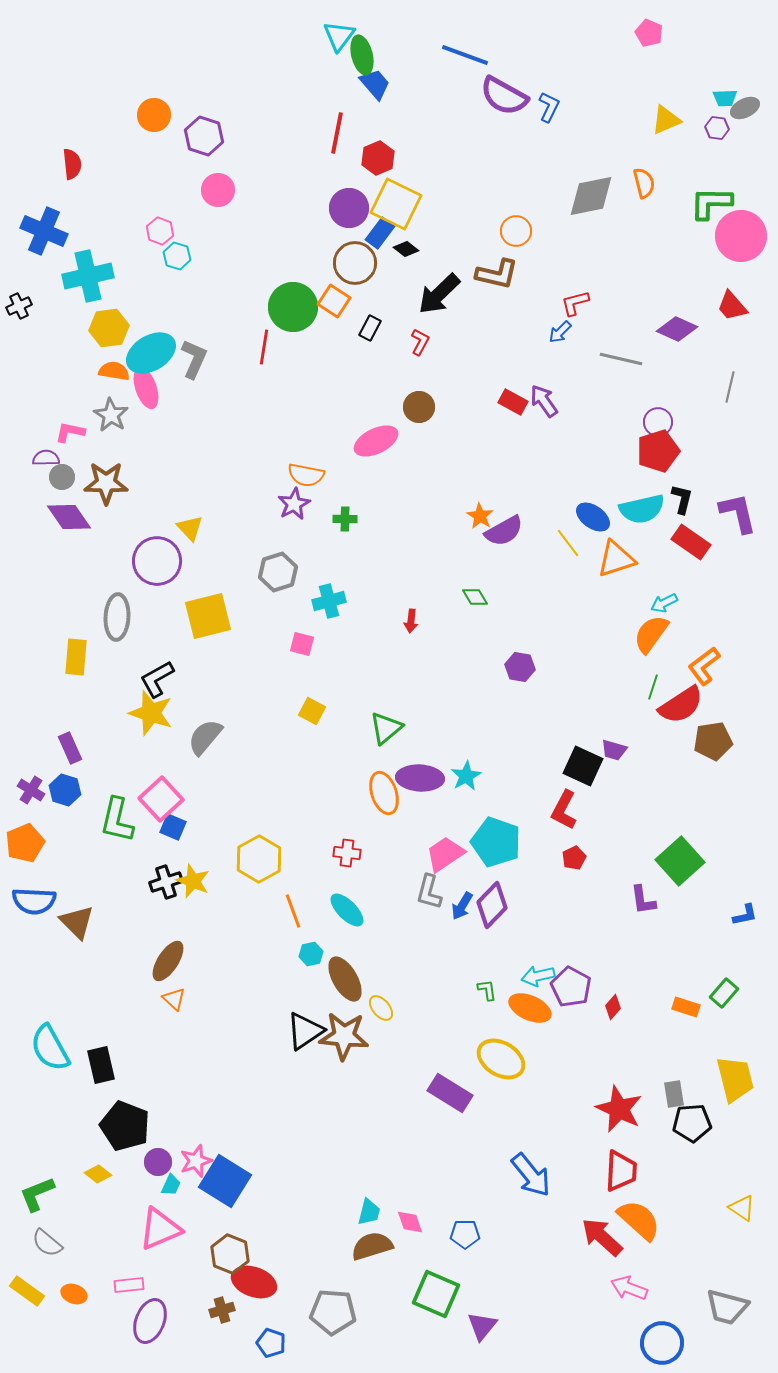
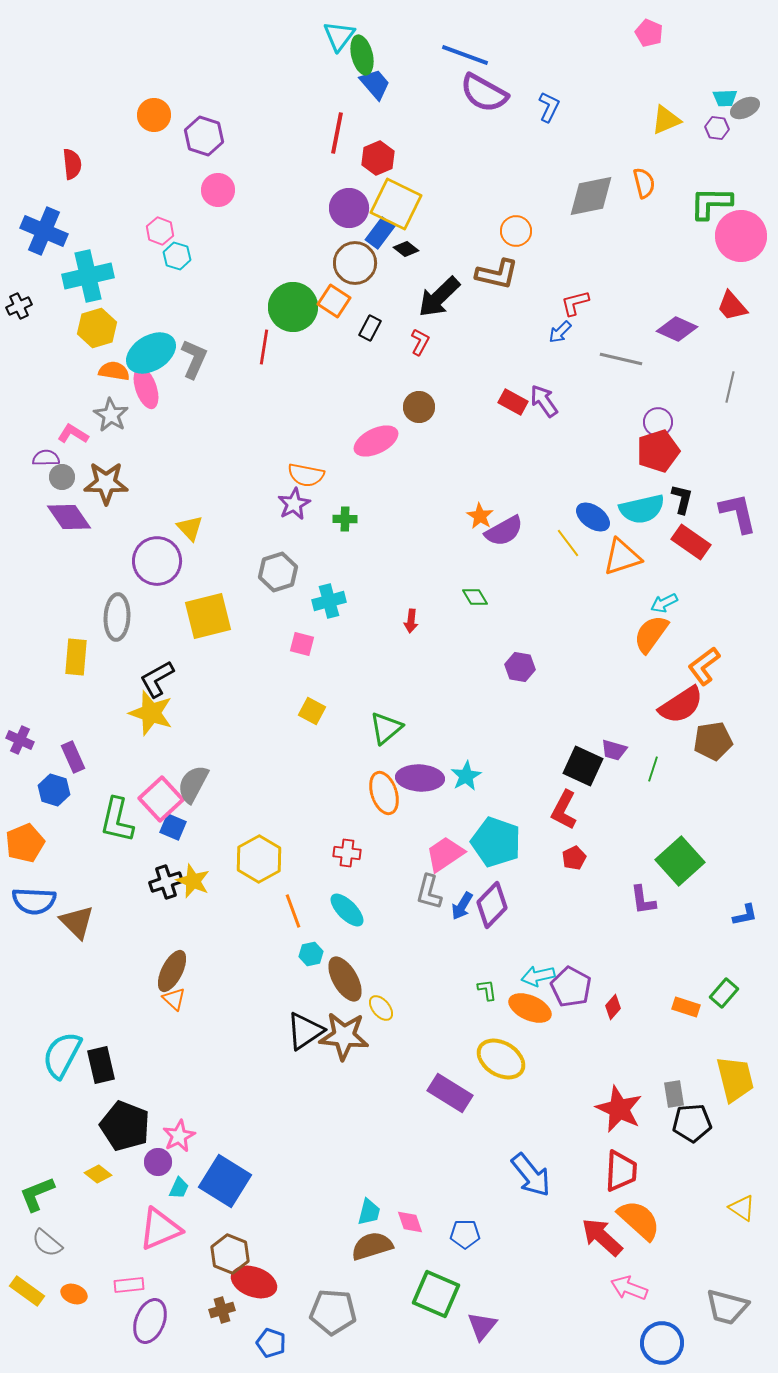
purple semicircle at (504, 96): moved 20 px left, 3 px up
black arrow at (439, 294): moved 3 px down
yellow hexagon at (109, 328): moved 12 px left; rotated 9 degrees counterclockwise
pink L-shape at (70, 432): moved 3 px right, 2 px down; rotated 20 degrees clockwise
orange triangle at (616, 559): moved 6 px right, 2 px up
green line at (653, 687): moved 82 px down
gray semicircle at (205, 737): moved 12 px left, 47 px down; rotated 12 degrees counterclockwise
purple rectangle at (70, 748): moved 3 px right, 9 px down
purple cross at (31, 790): moved 11 px left, 50 px up; rotated 8 degrees counterclockwise
blue hexagon at (65, 790): moved 11 px left
brown ellipse at (168, 961): moved 4 px right, 10 px down; rotated 6 degrees counterclockwise
cyan semicircle at (50, 1048): moved 12 px right, 7 px down; rotated 57 degrees clockwise
pink star at (196, 1161): moved 17 px left, 25 px up; rotated 8 degrees counterclockwise
cyan trapezoid at (171, 1185): moved 8 px right, 3 px down
